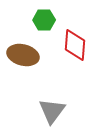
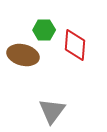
green hexagon: moved 10 px down
